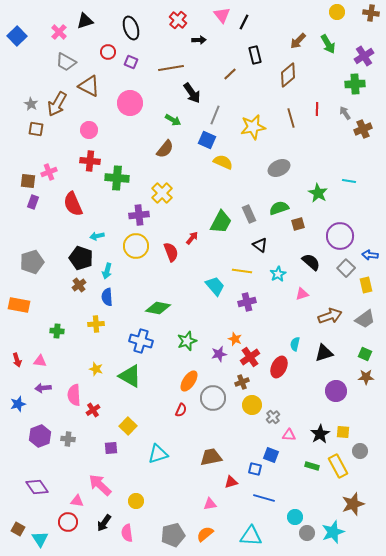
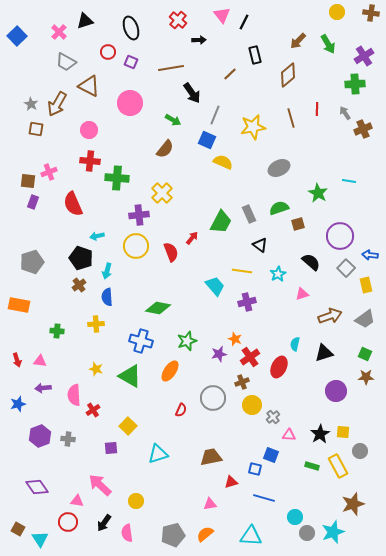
orange ellipse at (189, 381): moved 19 px left, 10 px up
